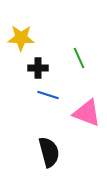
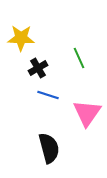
black cross: rotated 30 degrees counterclockwise
pink triangle: rotated 44 degrees clockwise
black semicircle: moved 4 px up
